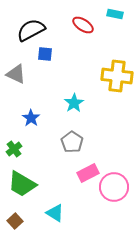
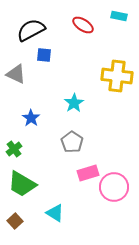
cyan rectangle: moved 4 px right, 2 px down
blue square: moved 1 px left, 1 px down
pink rectangle: rotated 10 degrees clockwise
